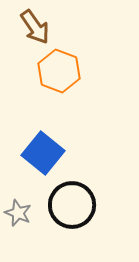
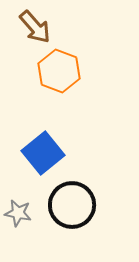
brown arrow: rotated 6 degrees counterclockwise
blue square: rotated 12 degrees clockwise
gray star: rotated 12 degrees counterclockwise
